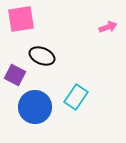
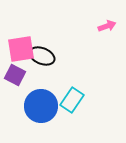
pink square: moved 30 px down
pink arrow: moved 1 px left, 1 px up
cyan rectangle: moved 4 px left, 3 px down
blue circle: moved 6 px right, 1 px up
